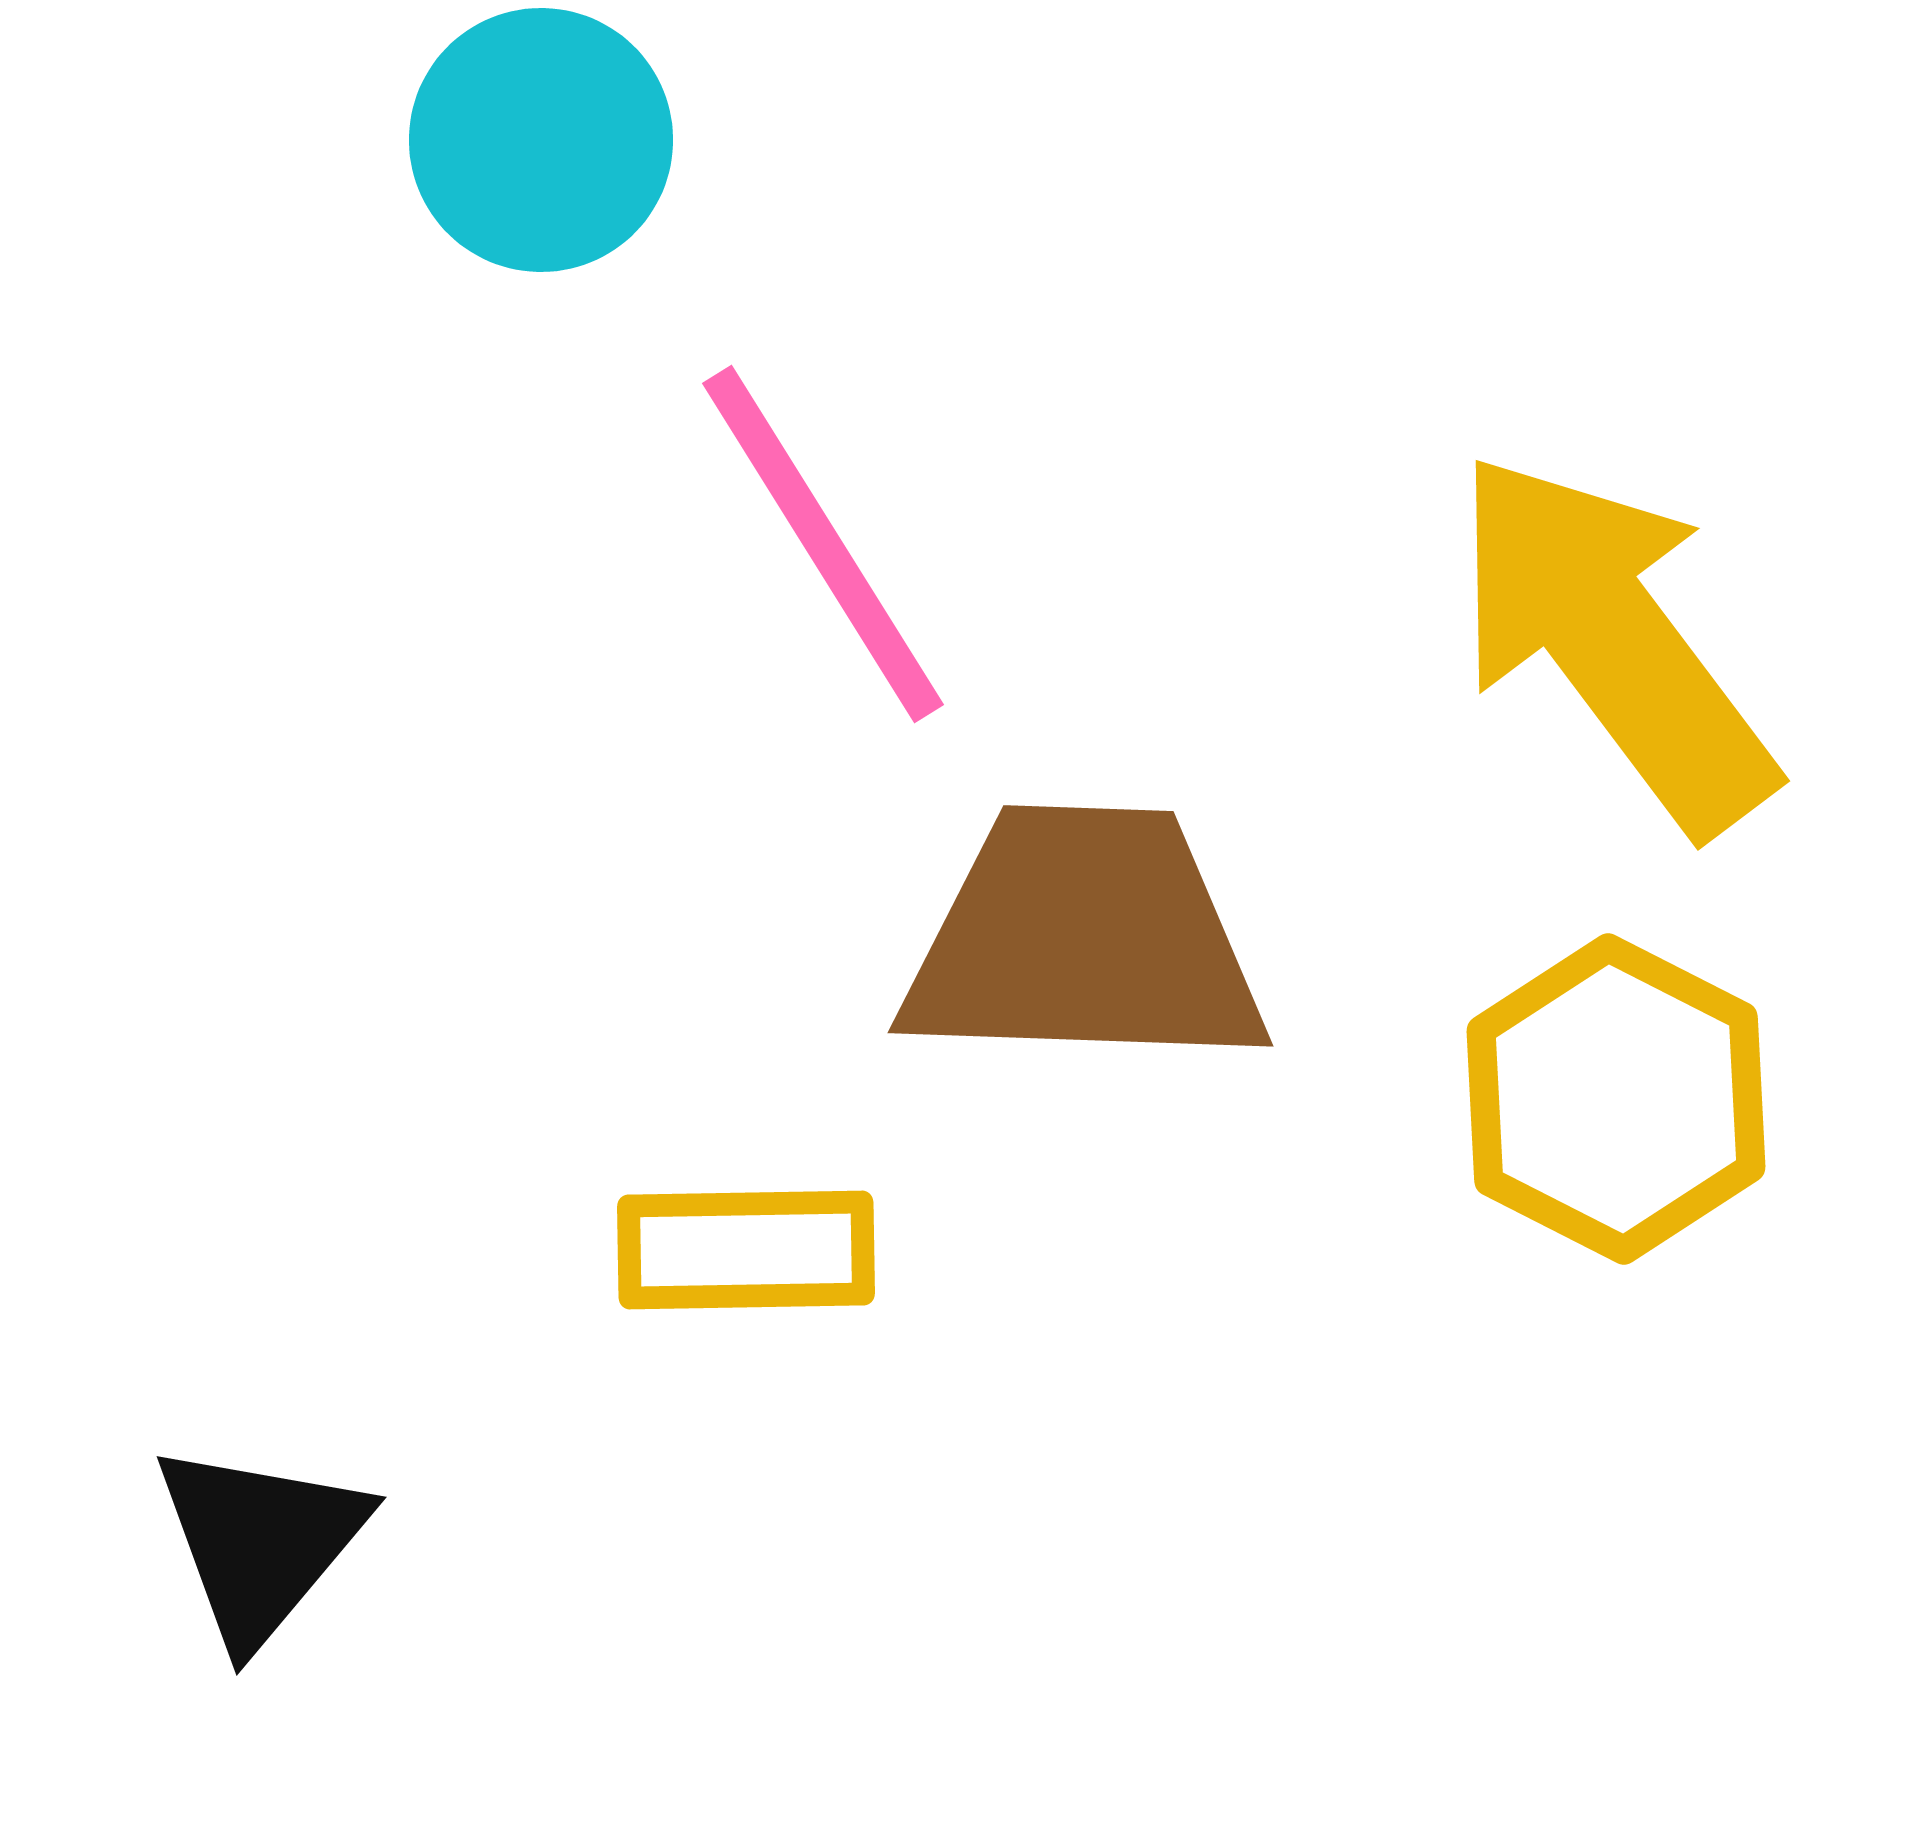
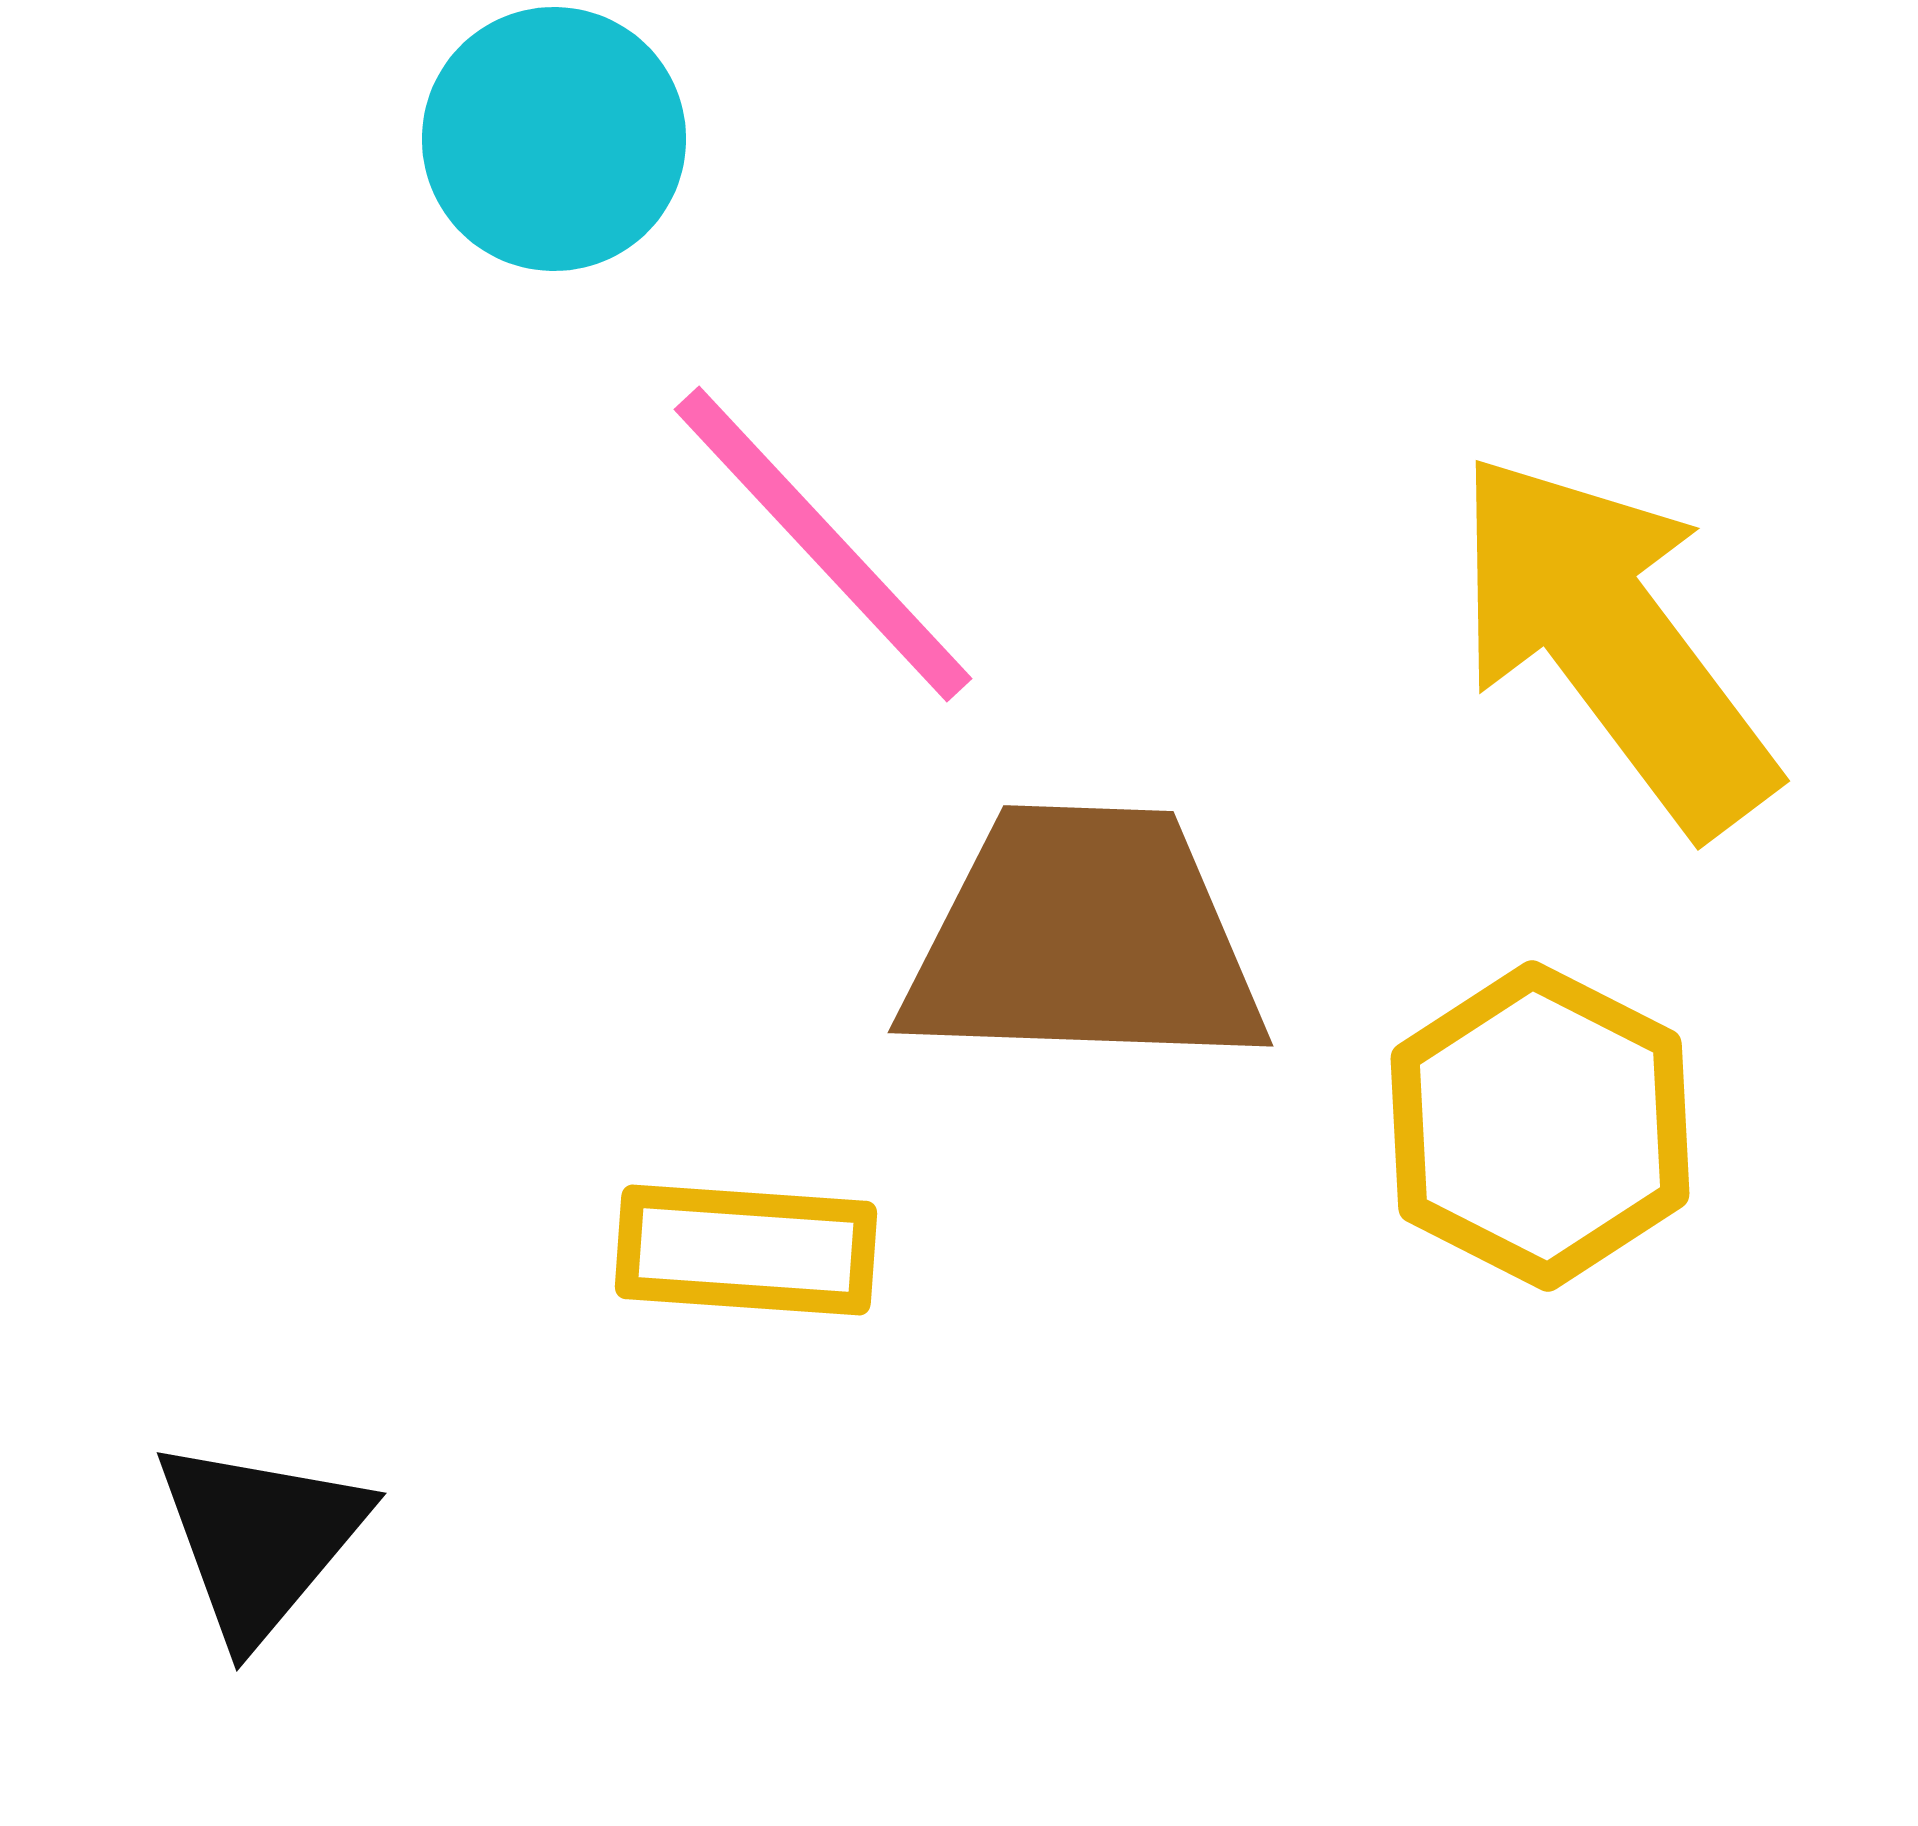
cyan circle: moved 13 px right, 1 px up
pink line: rotated 11 degrees counterclockwise
yellow hexagon: moved 76 px left, 27 px down
yellow rectangle: rotated 5 degrees clockwise
black triangle: moved 4 px up
